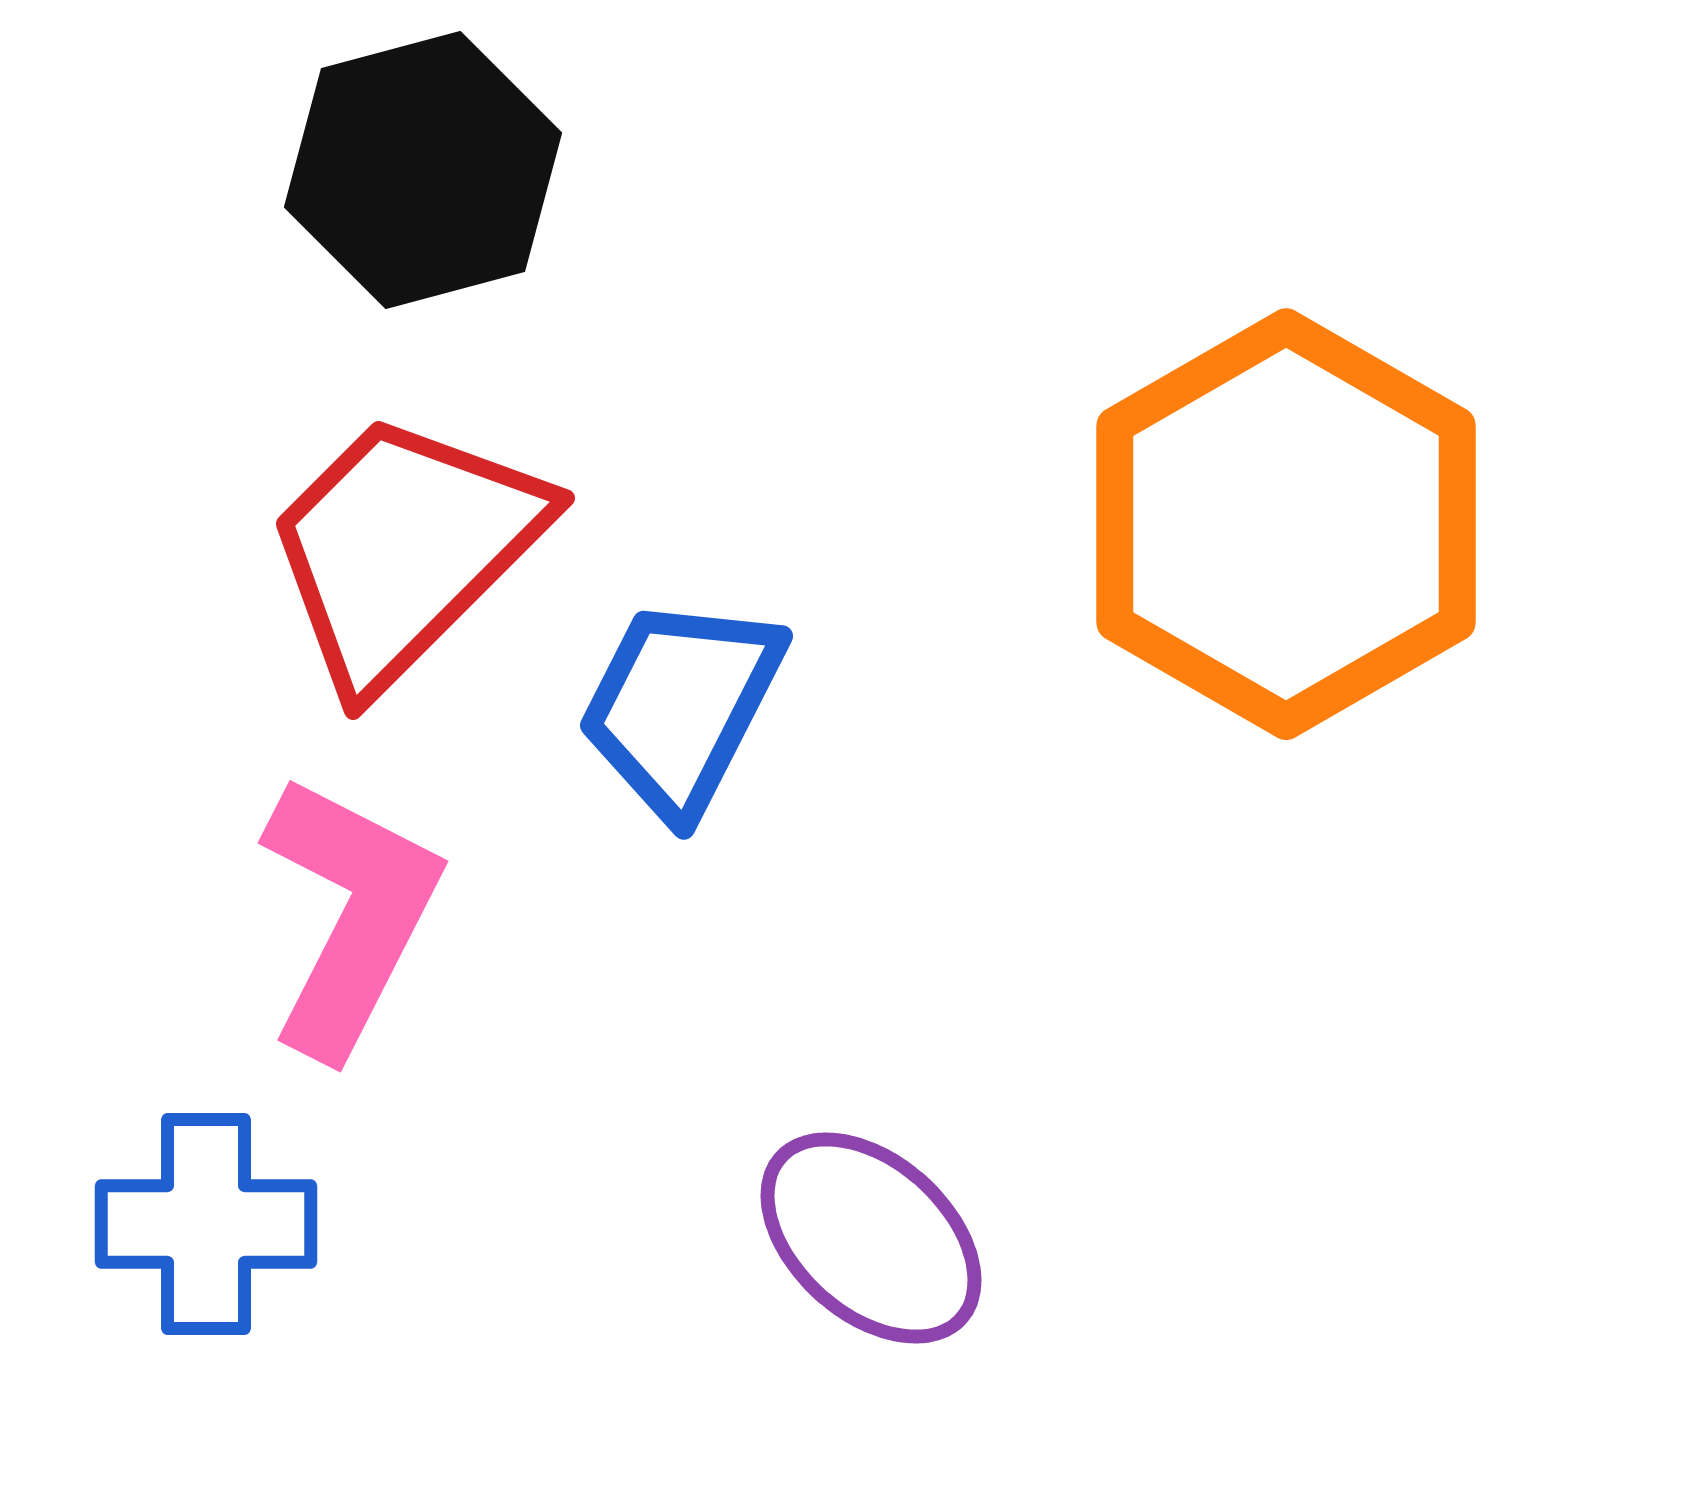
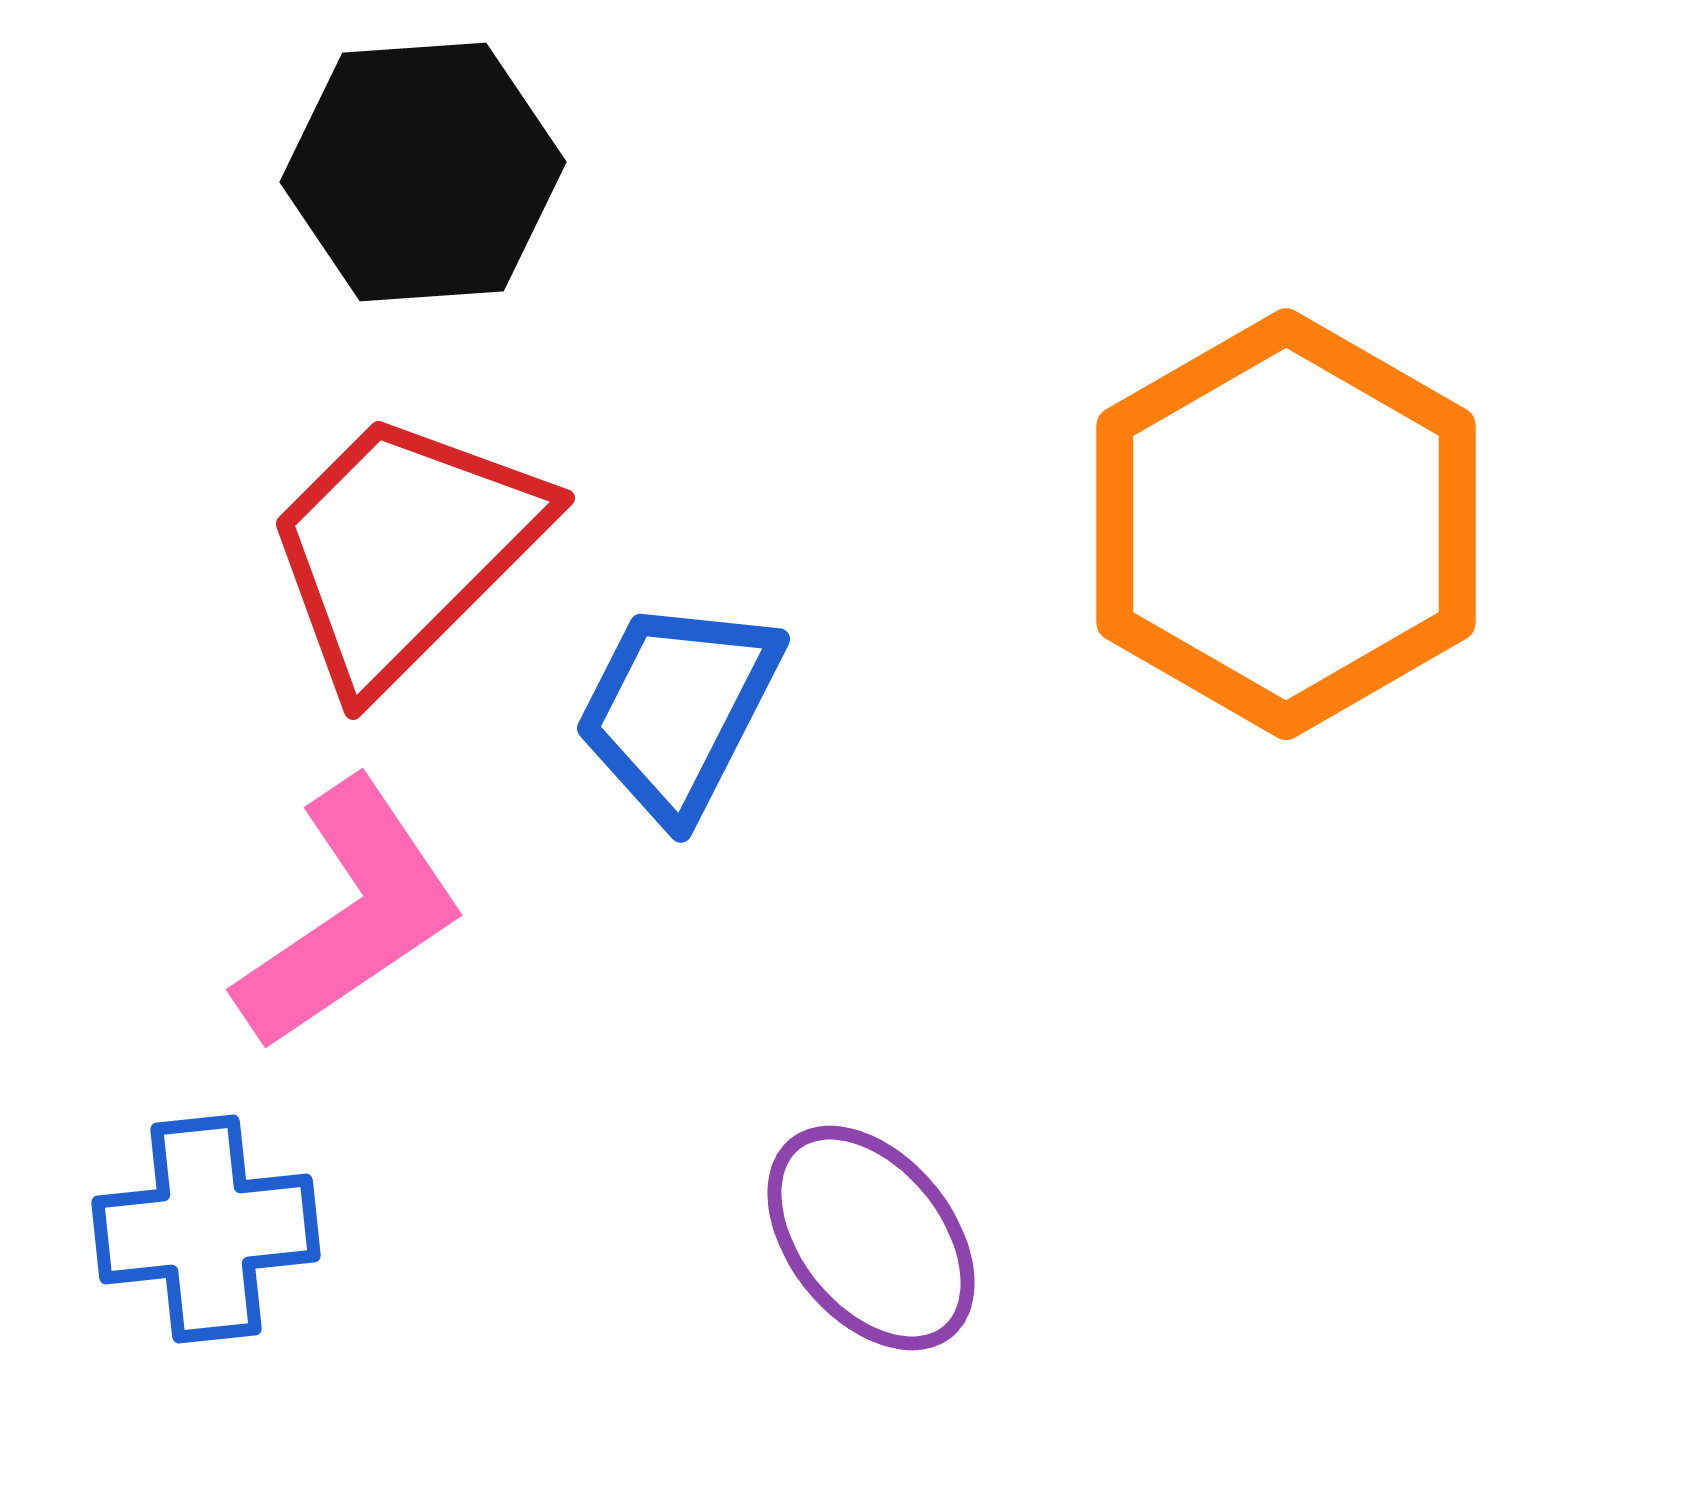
black hexagon: moved 2 px down; rotated 11 degrees clockwise
blue trapezoid: moved 3 px left, 3 px down
pink L-shape: rotated 29 degrees clockwise
blue cross: moved 5 px down; rotated 6 degrees counterclockwise
purple ellipse: rotated 9 degrees clockwise
